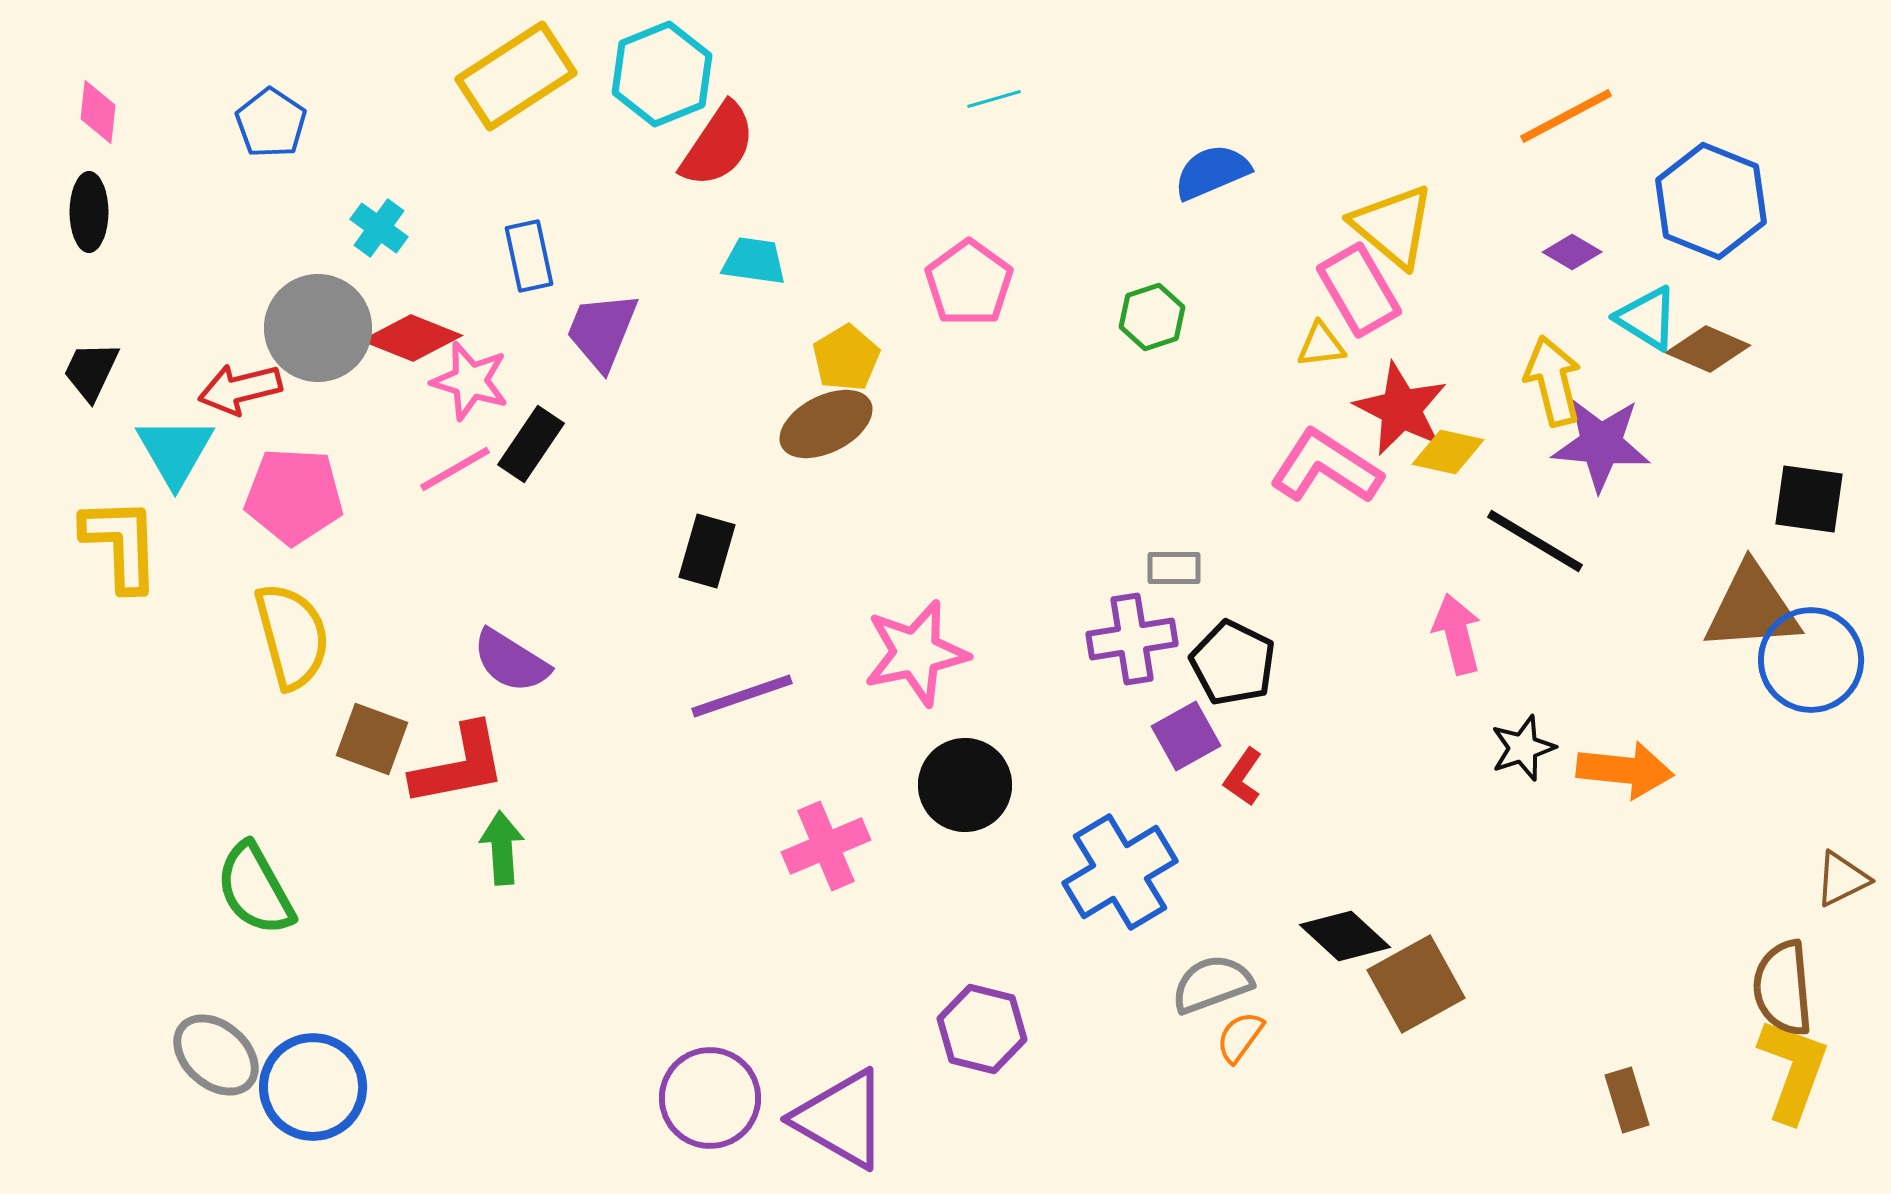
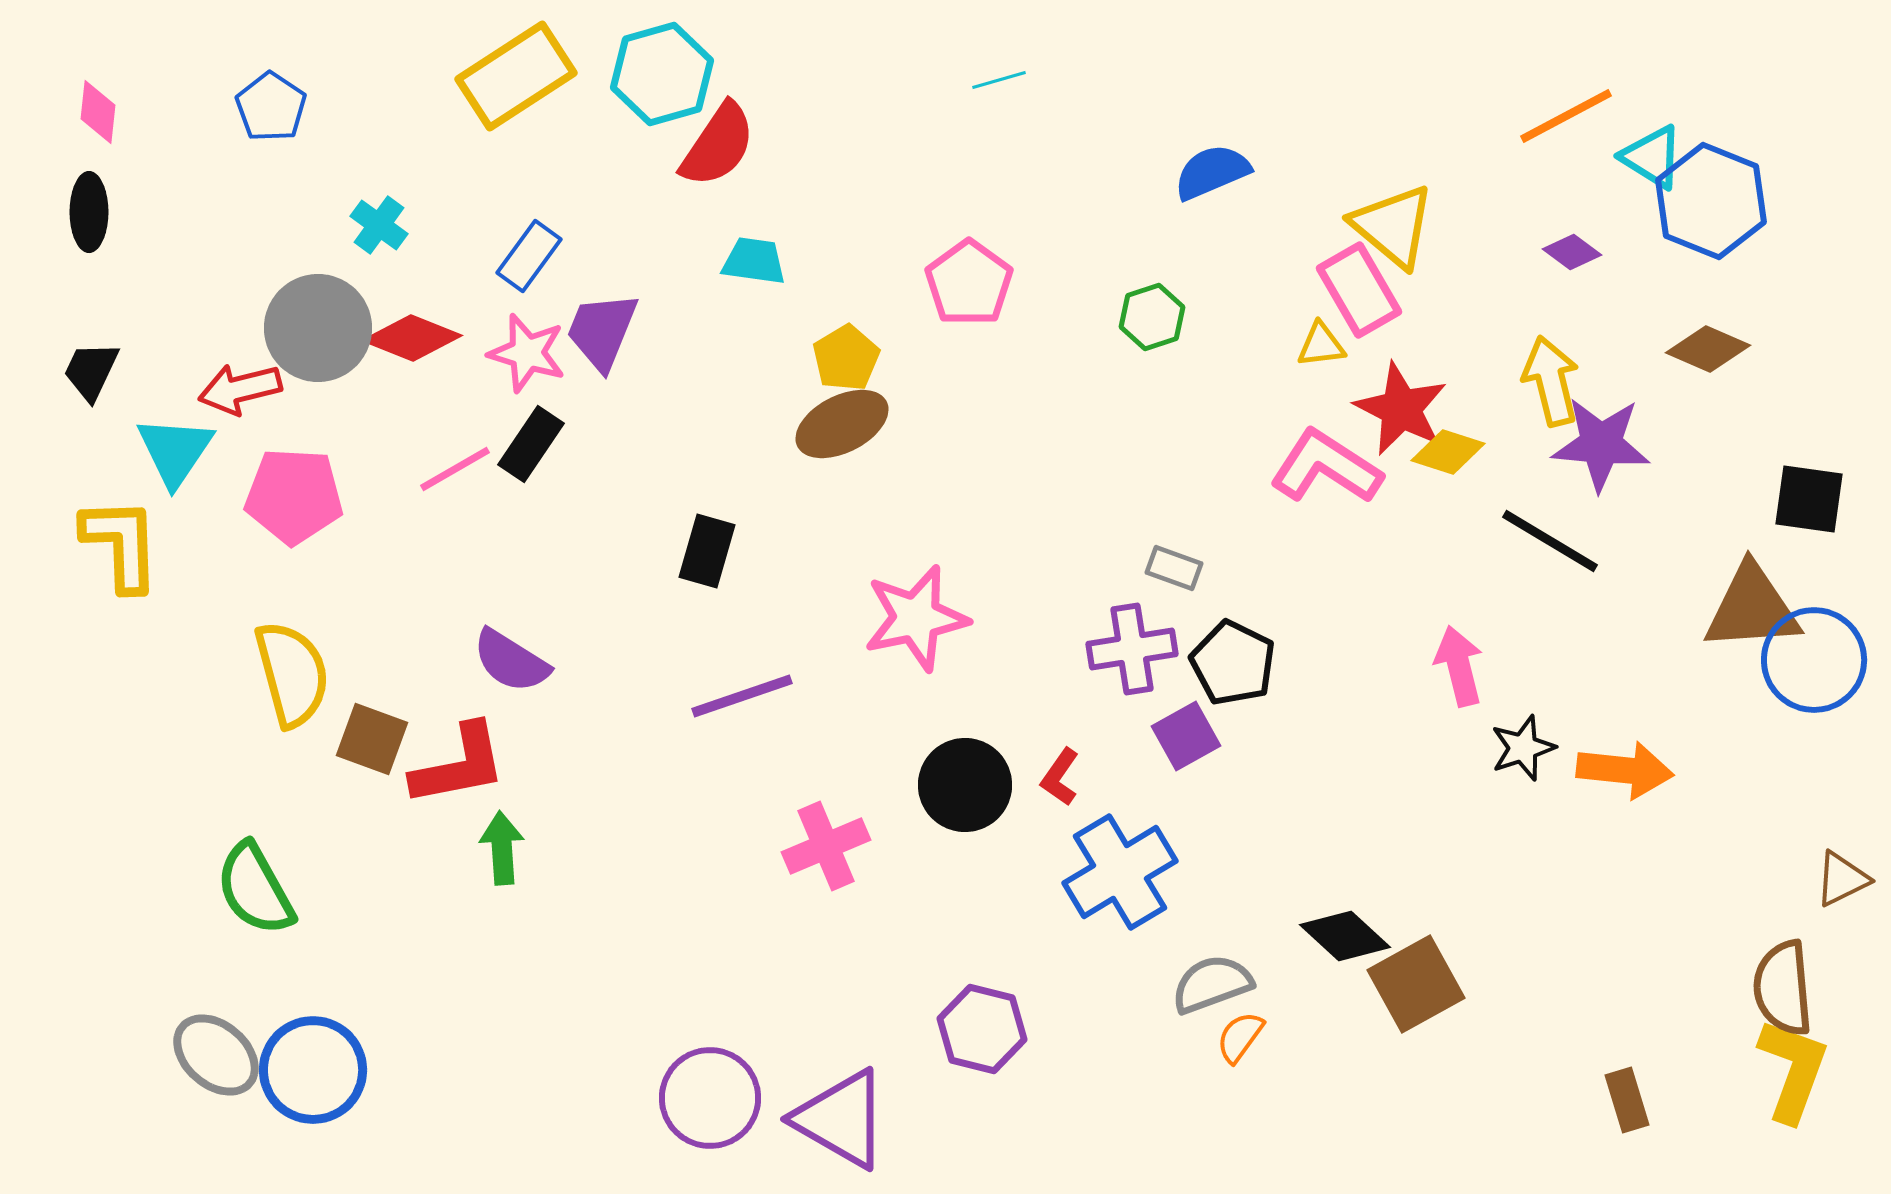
cyan hexagon at (662, 74): rotated 6 degrees clockwise
cyan line at (994, 99): moved 5 px right, 19 px up
blue pentagon at (271, 123): moved 16 px up
cyan cross at (379, 228): moved 3 px up
purple diamond at (1572, 252): rotated 6 degrees clockwise
blue rectangle at (529, 256): rotated 48 degrees clockwise
cyan triangle at (1647, 318): moved 5 px right, 161 px up
pink star at (470, 381): moved 57 px right, 28 px up
yellow arrow at (1553, 381): moved 2 px left
brown ellipse at (826, 424): moved 16 px right
cyan triangle at (175, 451): rotated 4 degrees clockwise
yellow diamond at (1448, 452): rotated 6 degrees clockwise
black line at (1535, 541): moved 15 px right
gray rectangle at (1174, 568): rotated 20 degrees clockwise
pink arrow at (1457, 634): moved 2 px right, 32 px down
yellow semicircle at (292, 636): moved 38 px down
purple cross at (1132, 639): moved 10 px down
pink star at (916, 653): moved 35 px up
blue circle at (1811, 660): moved 3 px right
red L-shape at (1243, 777): moved 183 px left
blue circle at (313, 1087): moved 17 px up
